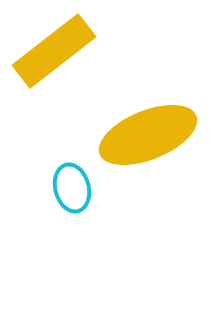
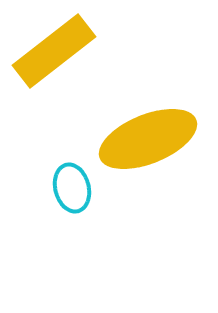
yellow ellipse: moved 4 px down
